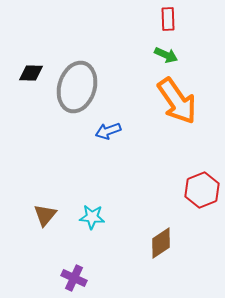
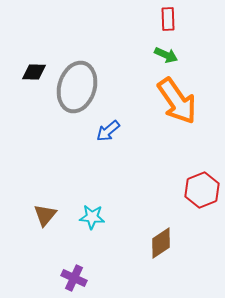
black diamond: moved 3 px right, 1 px up
blue arrow: rotated 20 degrees counterclockwise
